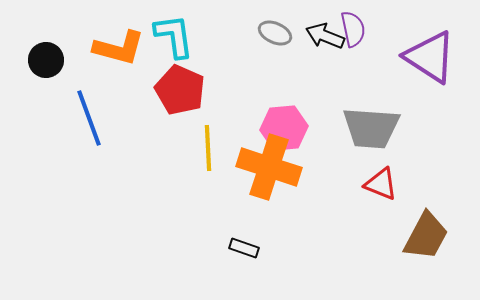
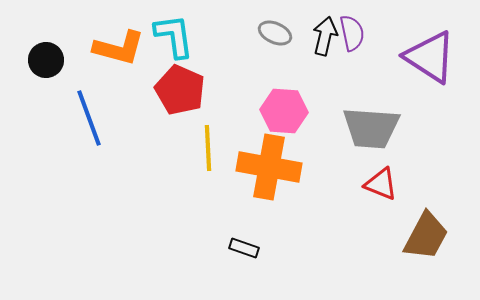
purple semicircle: moved 1 px left, 4 px down
black arrow: rotated 81 degrees clockwise
pink hexagon: moved 17 px up; rotated 9 degrees clockwise
orange cross: rotated 8 degrees counterclockwise
